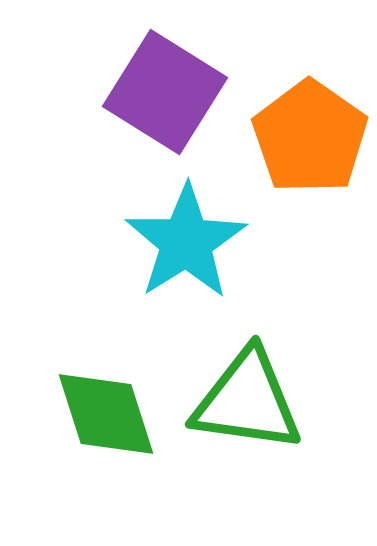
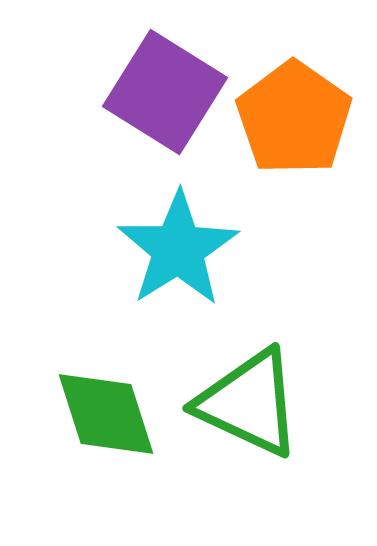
orange pentagon: moved 16 px left, 19 px up
cyan star: moved 8 px left, 7 px down
green triangle: moved 2 px right, 2 px down; rotated 17 degrees clockwise
